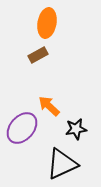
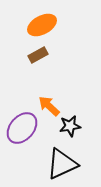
orange ellipse: moved 5 px left, 2 px down; rotated 52 degrees clockwise
black star: moved 6 px left, 3 px up
